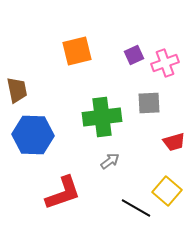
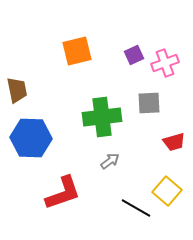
blue hexagon: moved 2 px left, 3 px down
